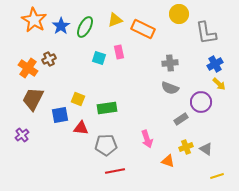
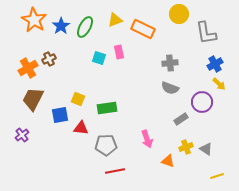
orange cross: rotated 24 degrees clockwise
purple circle: moved 1 px right
